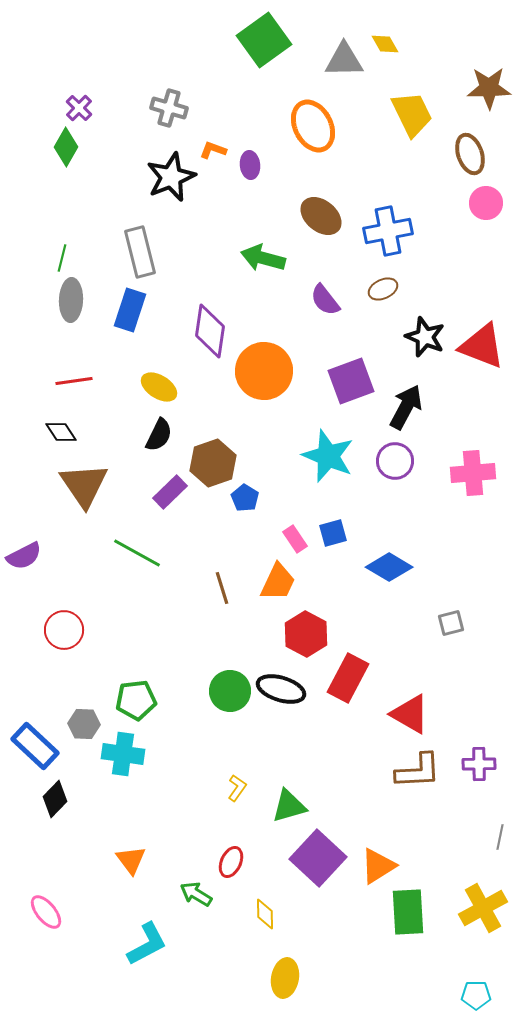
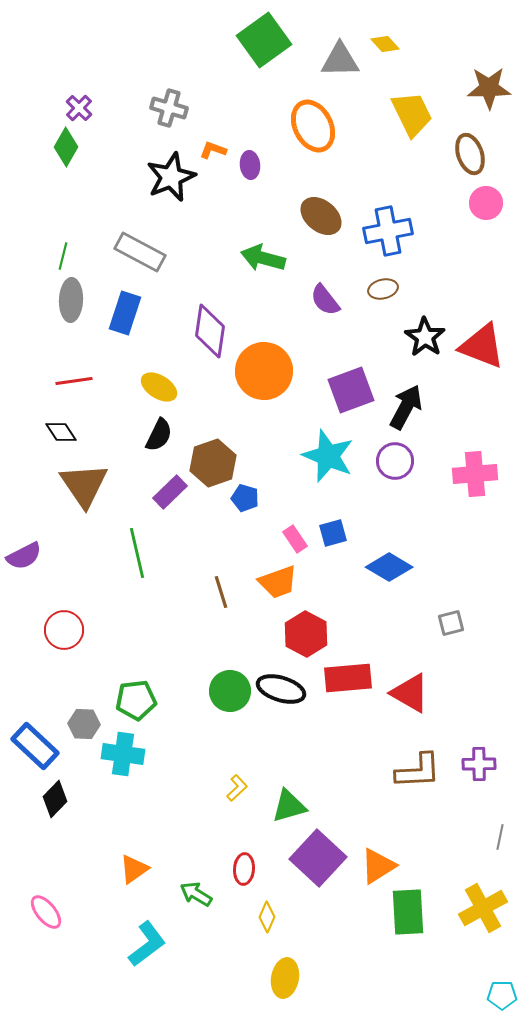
yellow diamond at (385, 44): rotated 12 degrees counterclockwise
gray triangle at (344, 60): moved 4 px left
gray rectangle at (140, 252): rotated 48 degrees counterclockwise
green line at (62, 258): moved 1 px right, 2 px up
brown ellipse at (383, 289): rotated 12 degrees clockwise
blue rectangle at (130, 310): moved 5 px left, 3 px down
black star at (425, 337): rotated 12 degrees clockwise
purple square at (351, 381): moved 9 px down
pink cross at (473, 473): moved 2 px right, 1 px down
blue pentagon at (245, 498): rotated 16 degrees counterclockwise
green line at (137, 553): rotated 48 degrees clockwise
orange trapezoid at (278, 582): rotated 45 degrees clockwise
brown line at (222, 588): moved 1 px left, 4 px down
red rectangle at (348, 678): rotated 57 degrees clockwise
red triangle at (410, 714): moved 21 px up
yellow L-shape at (237, 788): rotated 12 degrees clockwise
orange triangle at (131, 860): moved 3 px right, 9 px down; rotated 32 degrees clockwise
red ellipse at (231, 862): moved 13 px right, 7 px down; rotated 20 degrees counterclockwise
yellow diamond at (265, 914): moved 2 px right, 3 px down; rotated 24 degrees clockwise
cyan L-shape at (147, 944): rotated 9 degrees counterclockwise
cyan pentagon at (476, 995): moved 26 px right
